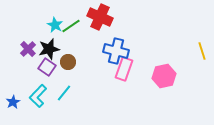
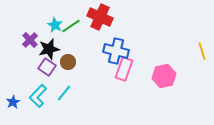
purple cross: moved 2 px right, 9 px up
